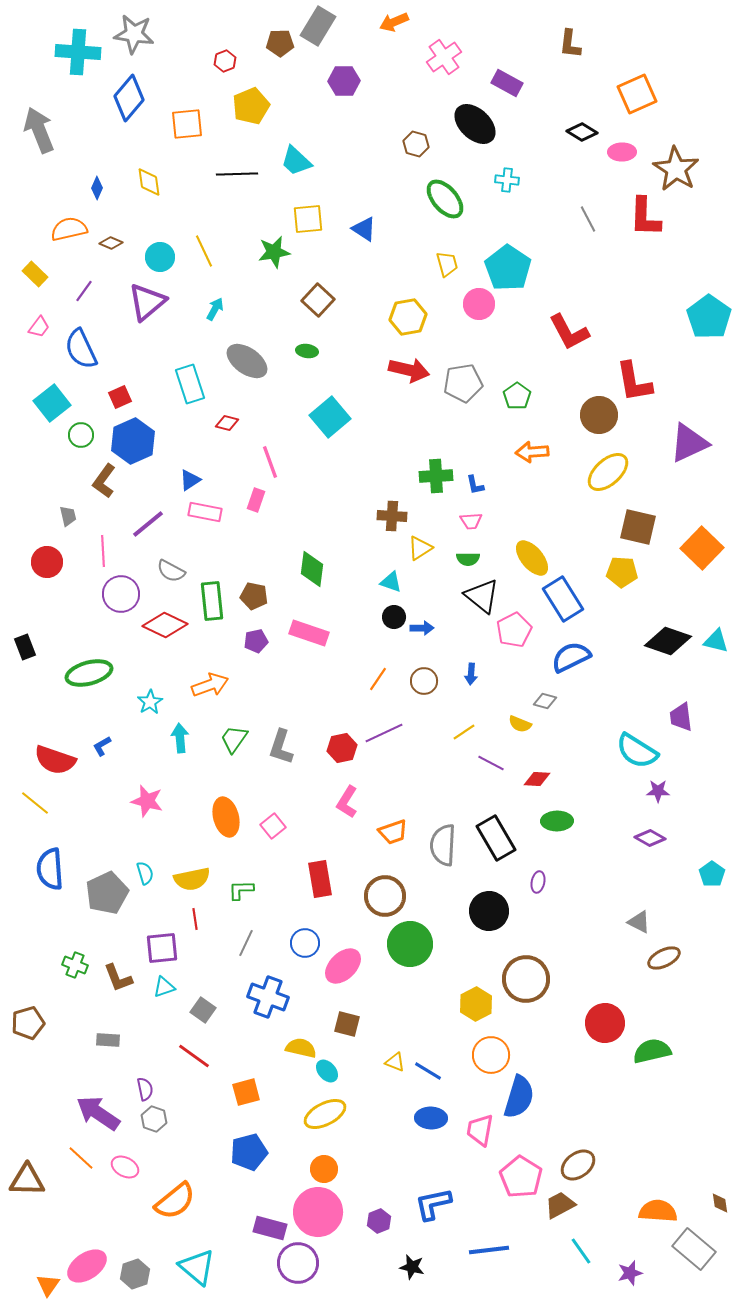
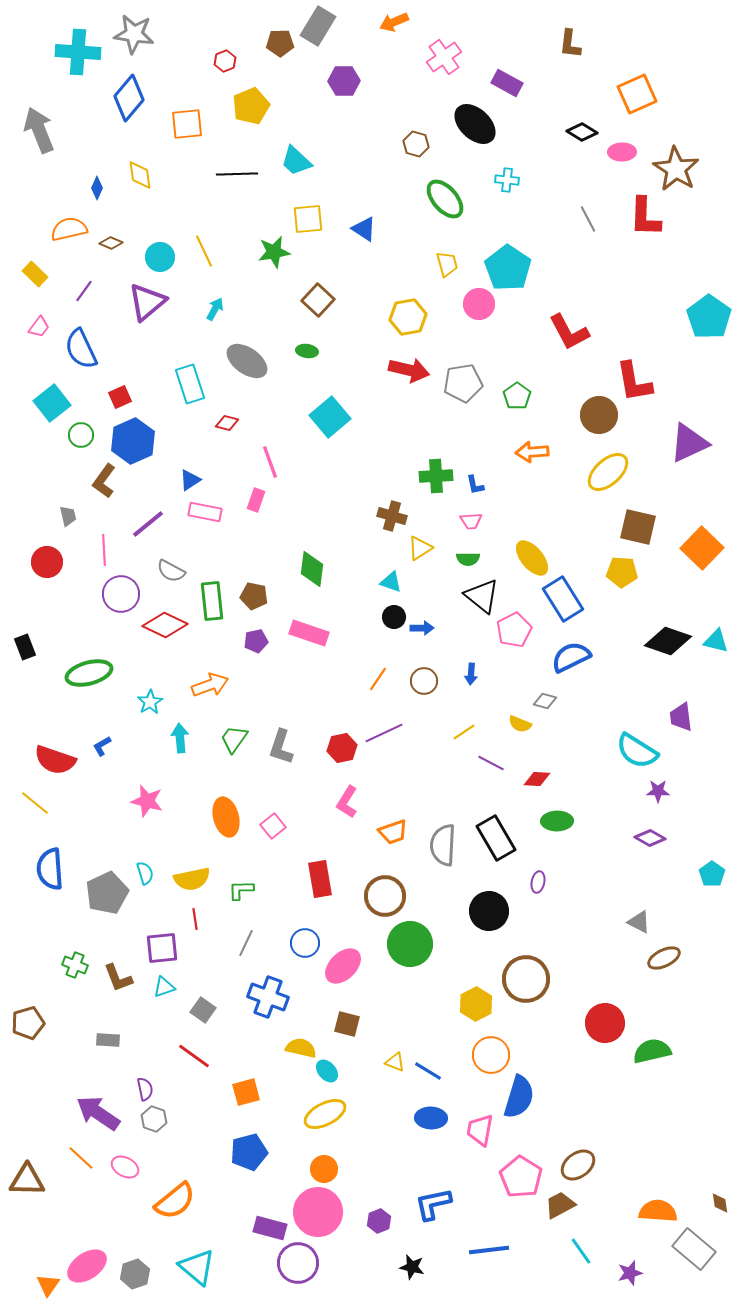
yellow diamond at (149, 182): moved 9 px left, 7 px up
brown cross at (392, 516): rotated 12 degrees clockwise
pink line at (103, 551): moved 1 px right, 1 px up
